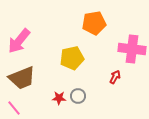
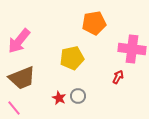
red arrow: moved 3 px right
red star: rotated 24 degrees clockwise
